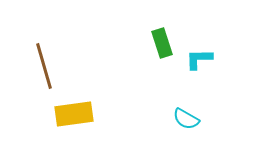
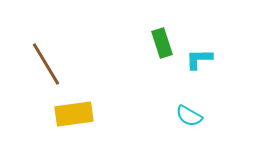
brown line: moved 2 px right, 2 px up; rotated 15 degrees counterclockwise
cyan semicircle: moved 3 px right, 3 px up
